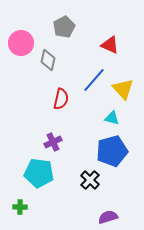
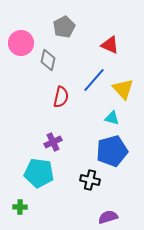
red semicircle: moved 2 px up
black cross: rotated 30 degrees counterclockwise
